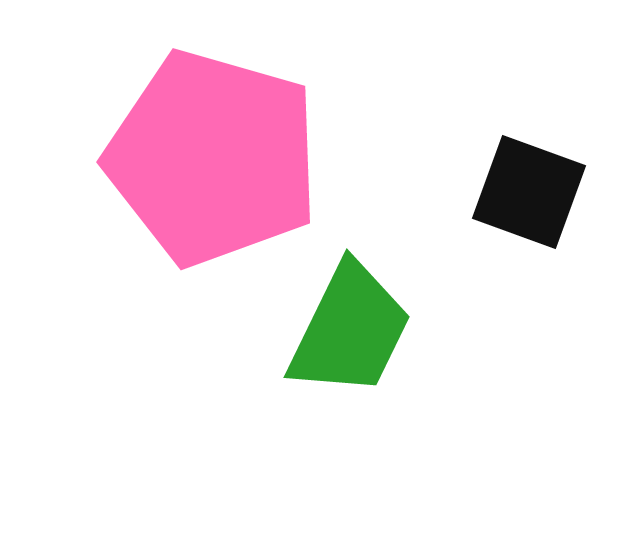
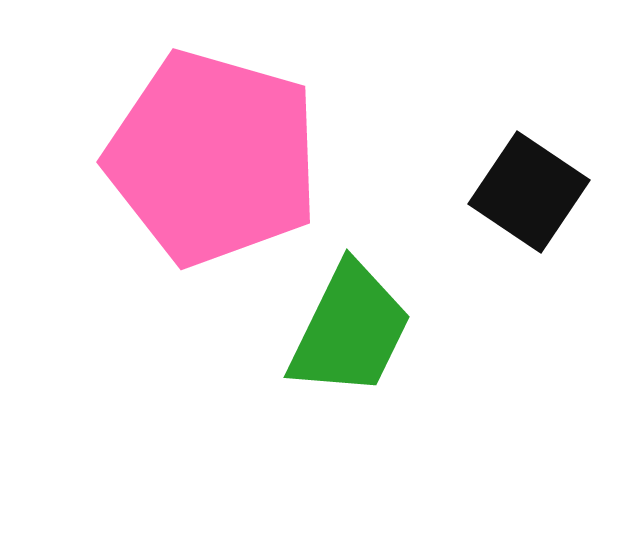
black square: rotated 14 degrees clockwise
